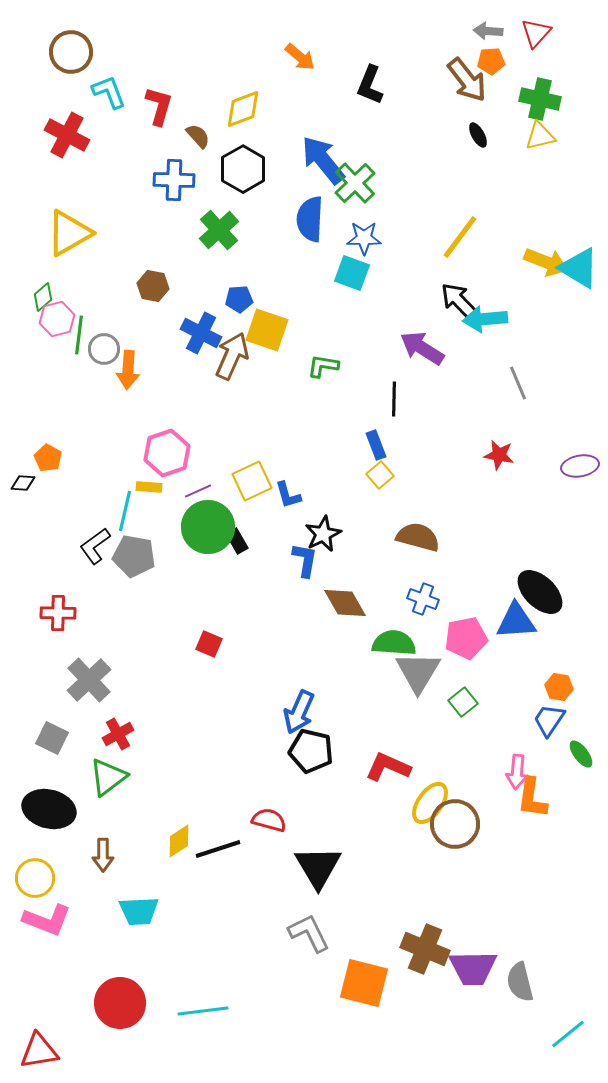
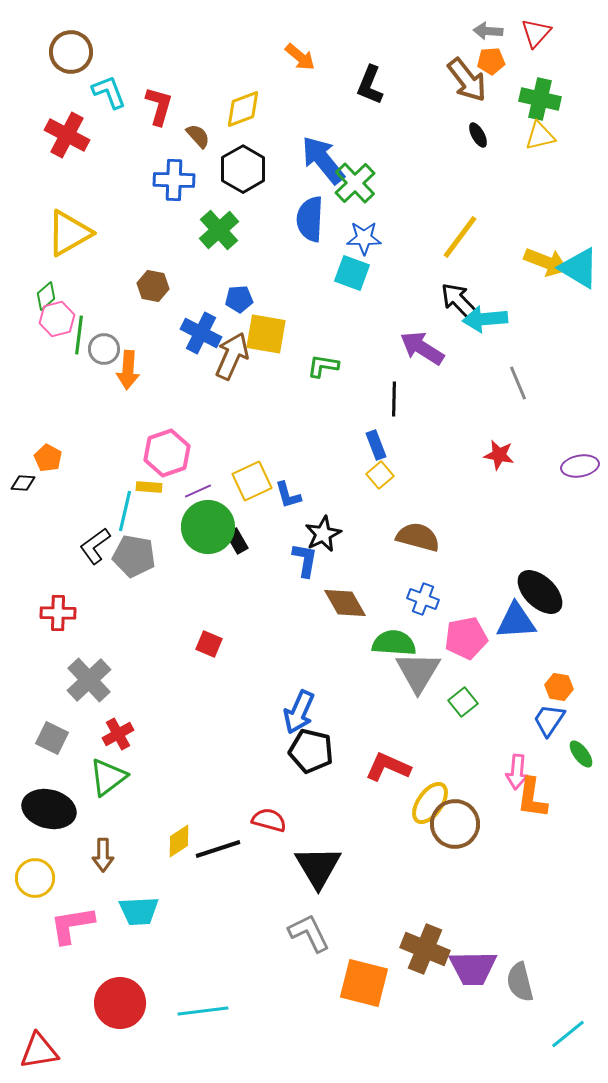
green diamond at (43, 297): moved 3 px right, 1 px up
yellow square at (267, 330): moved 1 px left, 4 px down; rotated 9 degrees counterclockwise
pink L-shape at (47, 920): moved 25 px right, 5 px down; rotated 150 degrees clockwise
